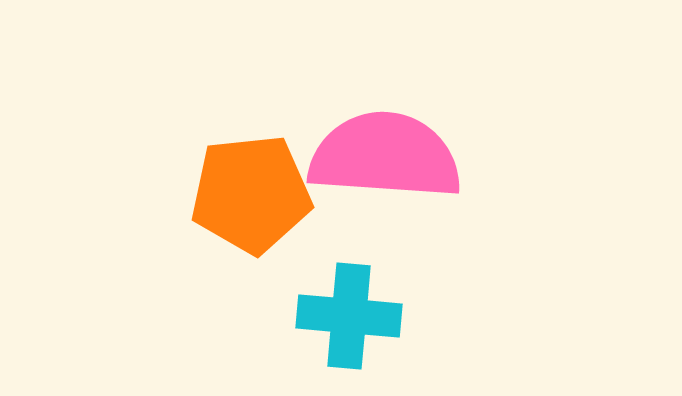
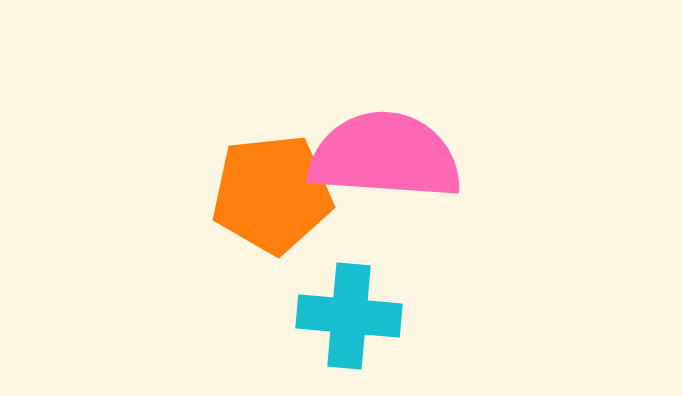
orange pentagon: moved 21 px right
